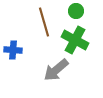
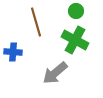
brown line: moved 8 px left
blue cross: moved 2 px down
gray arrow: moved 1 px left, 3 px down
